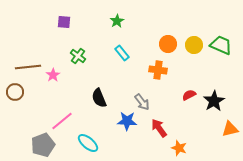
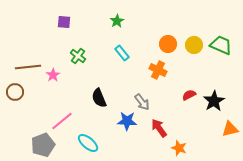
orange cross: rotated 18 degrees clockwise
